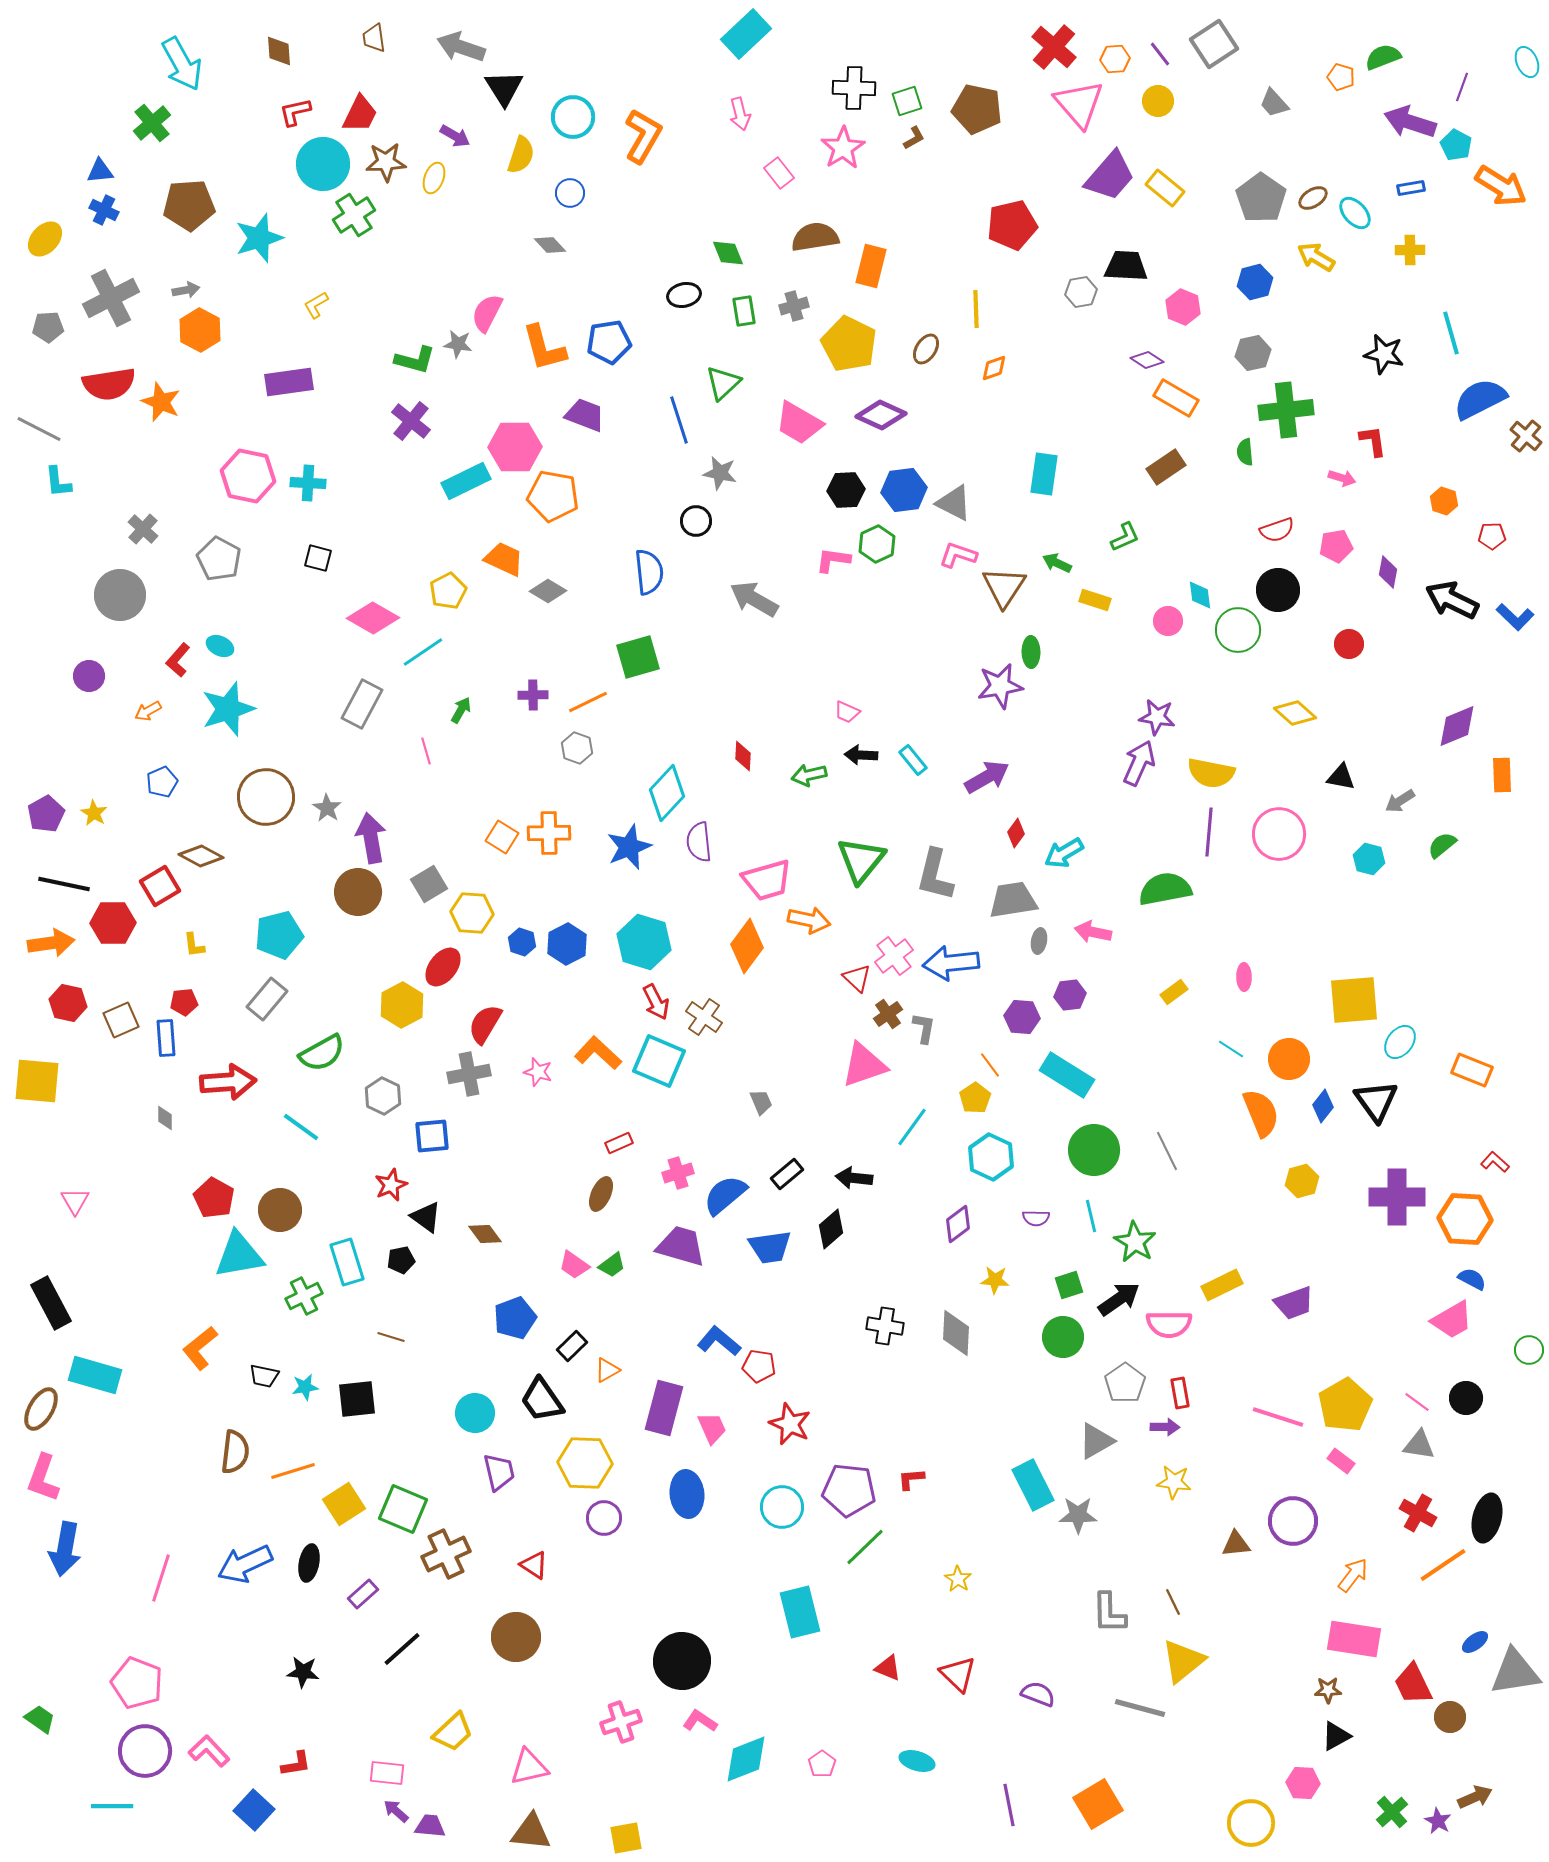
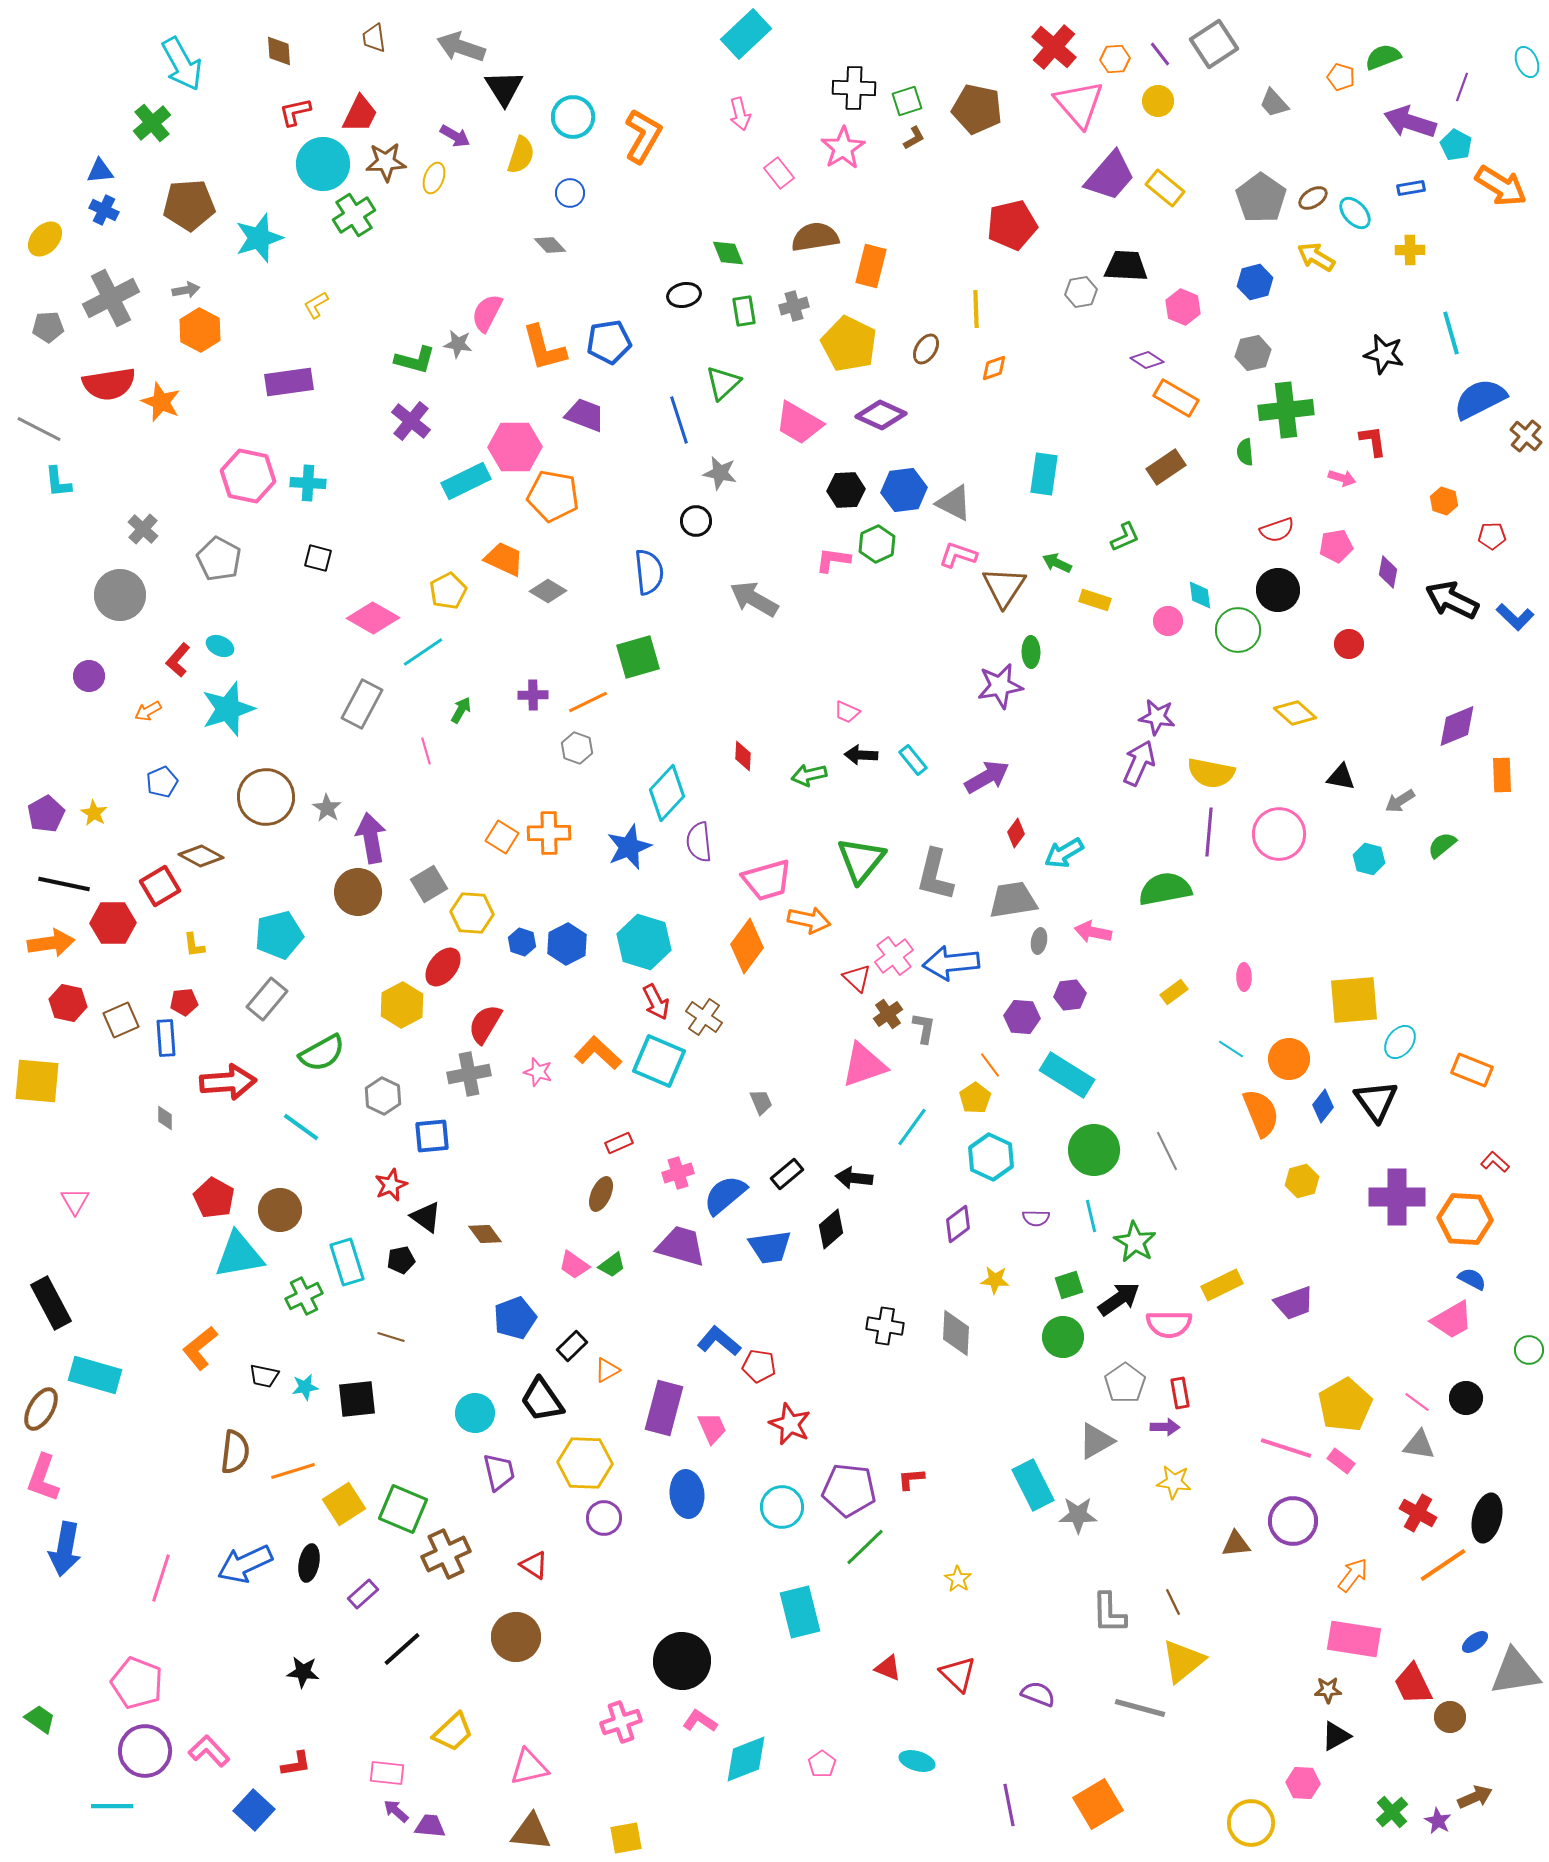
pink line at (1278, 1417): moved 8 px right, 31 px down
